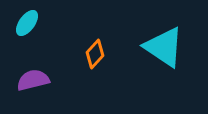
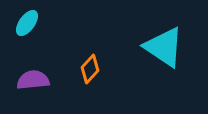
orange diamond: moved 5 px left, 15 px down
purple semicircle: rotated 8 degrees clockwise
